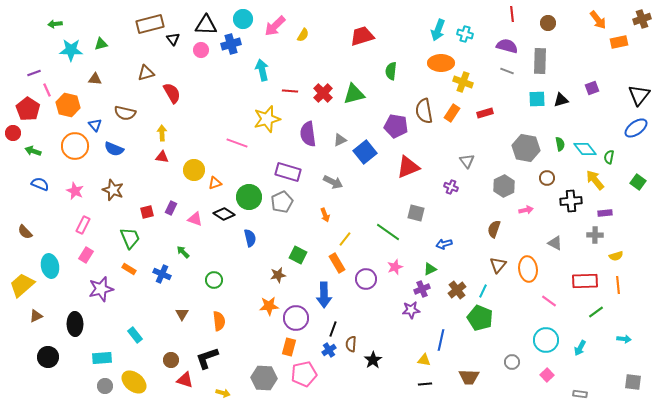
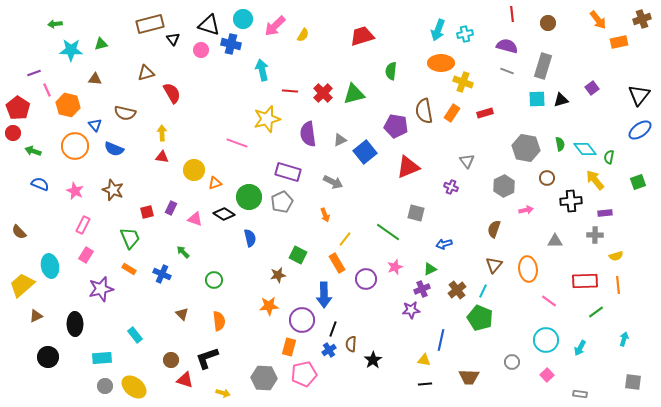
black triangle at (206, 25): moved 3 px right; rotated 15 degrees clockwise
cyan cross at (465, 34): rotated 28 degrees counterclockwise
blue cross at (231, 44): rotated 30 degrees clockwise
gray rectangle at (540, 61): moved 3 px right, 5 px down; rotated 15 degrees clockwise
purple square at (592, 88): rotated 16 degrees counterclockwise
red pentagon at (28, 109): moved 10 px left, 1 px up
blue ellipse at (636, 128): moved 4 px right, 2 px down
green square at (638, 182): rotated 35 degrees clockwise
brown semicircle at (25, 232): moved 6 px left
gray triangle at (555, 243): moved 2 px up; rotated 28 degrees counterclockwise
brown triangle at (498, 265): moved 4 px left
brown triangle at (182, 314): rotated 16 degrees counterclockwise
purple circle at (296, 318): moved 6 px right, 2 px down
cyan arrow at (624, 339): rotated 80 degrees counterclockwise
yellow ellipse at (134, 382): moved 5 px down
